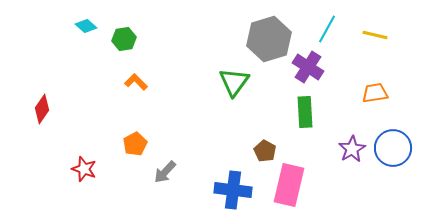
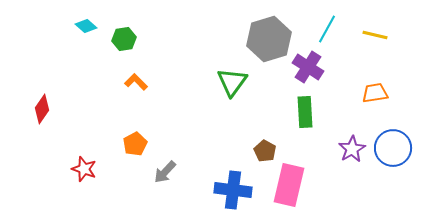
green triangle: moved 2 px left
